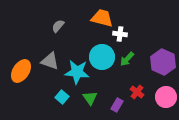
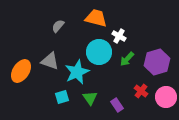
orange trapezoid: moved 6 px left
white cross: moved 1 px left, 2 px down; rotated 24 degrees clockwise
cyan circle: moved 3 px left, 5 px up
purple hexagon: moved 6 px left; rotated 20 degrees clockwise
cyan star: rotated 30 degrees counterclockwise
red cross: moved 4 px right, 1 px up
cyan square: rotated 32 degrees clockwise
purple rectangle: rotated 64 degrees counterclockwise
